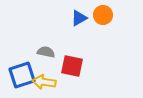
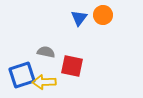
blue triangle: rotated 24 degrees counterclockwise
yellow arrow: rotated 10 degrees counterclockwise
